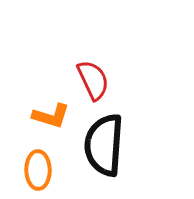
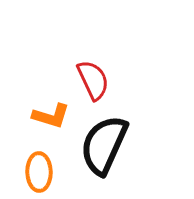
black semicircle: rotated 20 degrees clockwise
orange ellipse: moved 1 px right, 2 px down
